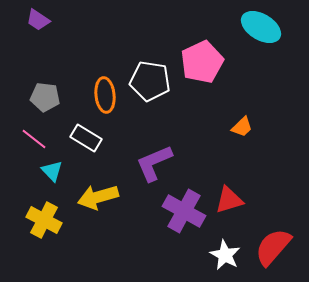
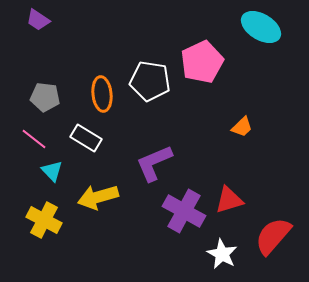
orange ellipse: moved 3 px left, 1 px up
red semicircle: moved 11 px up
white star: moved 3 px left, 1 px up
